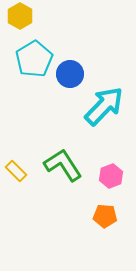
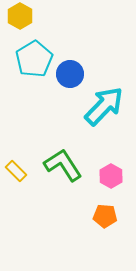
pink hexagon: rotated 10 degrees counterclockwise
